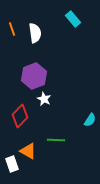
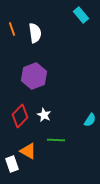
cyan rectangle: moved 8 px right, 4 px up
white star: moved 16 px down
